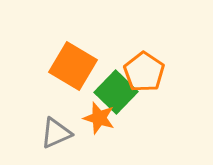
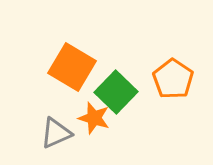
orange square: moved 1 px left, 1 px down
orange pentagon: moved 29 px right, 7 px down
orange star: moved 5 px left
